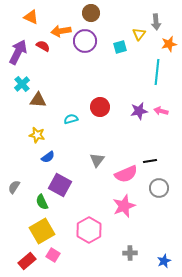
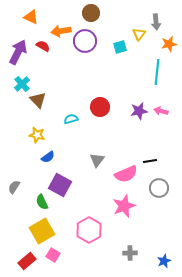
brown triangle: rotated 42 degrees clockwise
